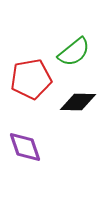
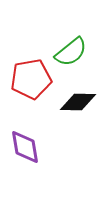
green semicircle: moved 3 px left
purple diamond: rotated 9 degrees clockwise
